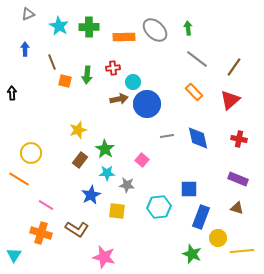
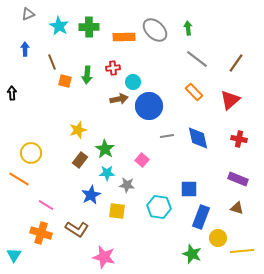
brown line at (234, 67): moved 2 px right, 4 px up
blue circle at (147, 104): moved 2 px right, 2 px down
cyan hexagon at (159, 207): rotated 15 degrees clockwise
